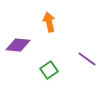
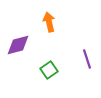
purple diamond: rotated 20 degrees counterclockwise
purple line: rotated 36 degrees clockwise
